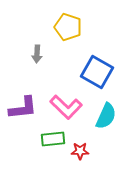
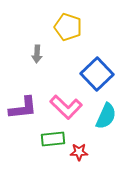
blue square: moved 2 px down; rotated 16 degrees clockwise
red star: moved 1 px left, 1 px down
